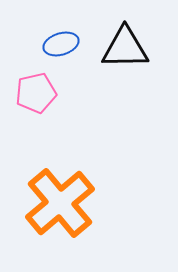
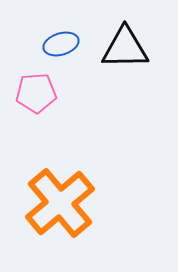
pink pentagon: rotated 9 degrees clockwise
